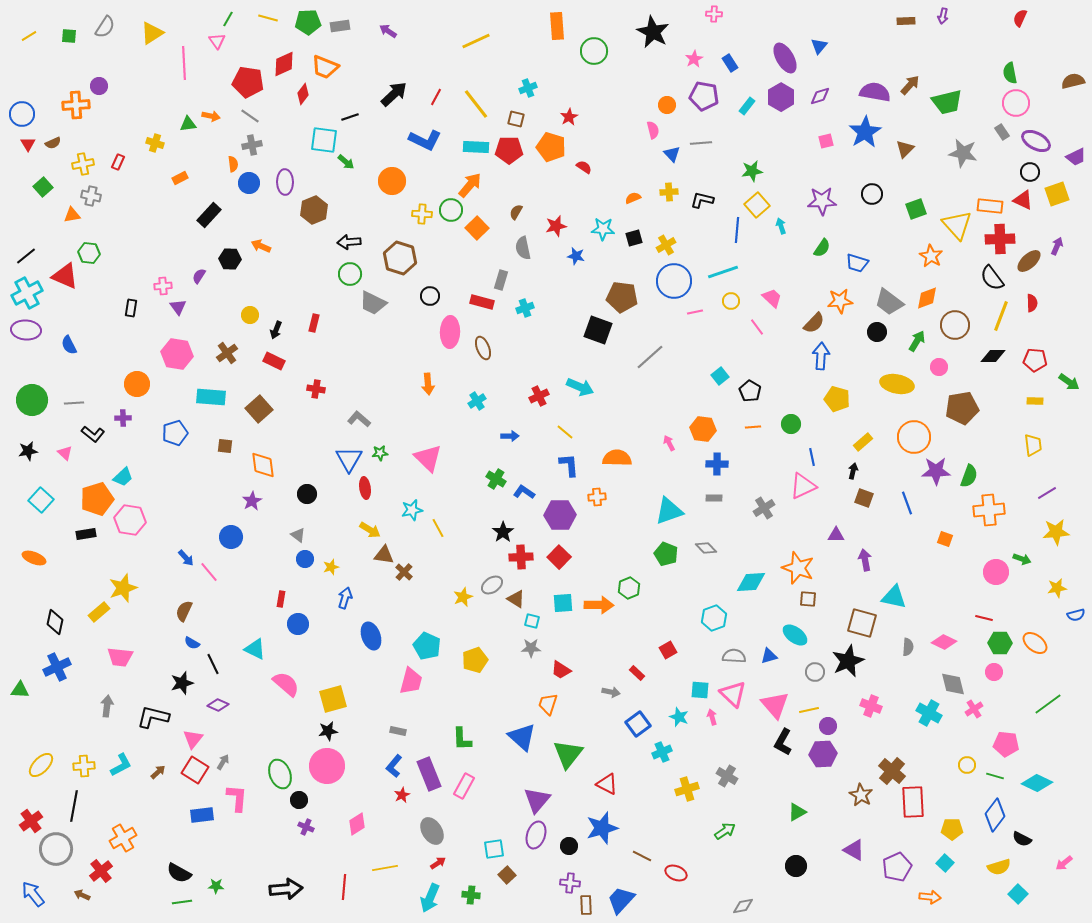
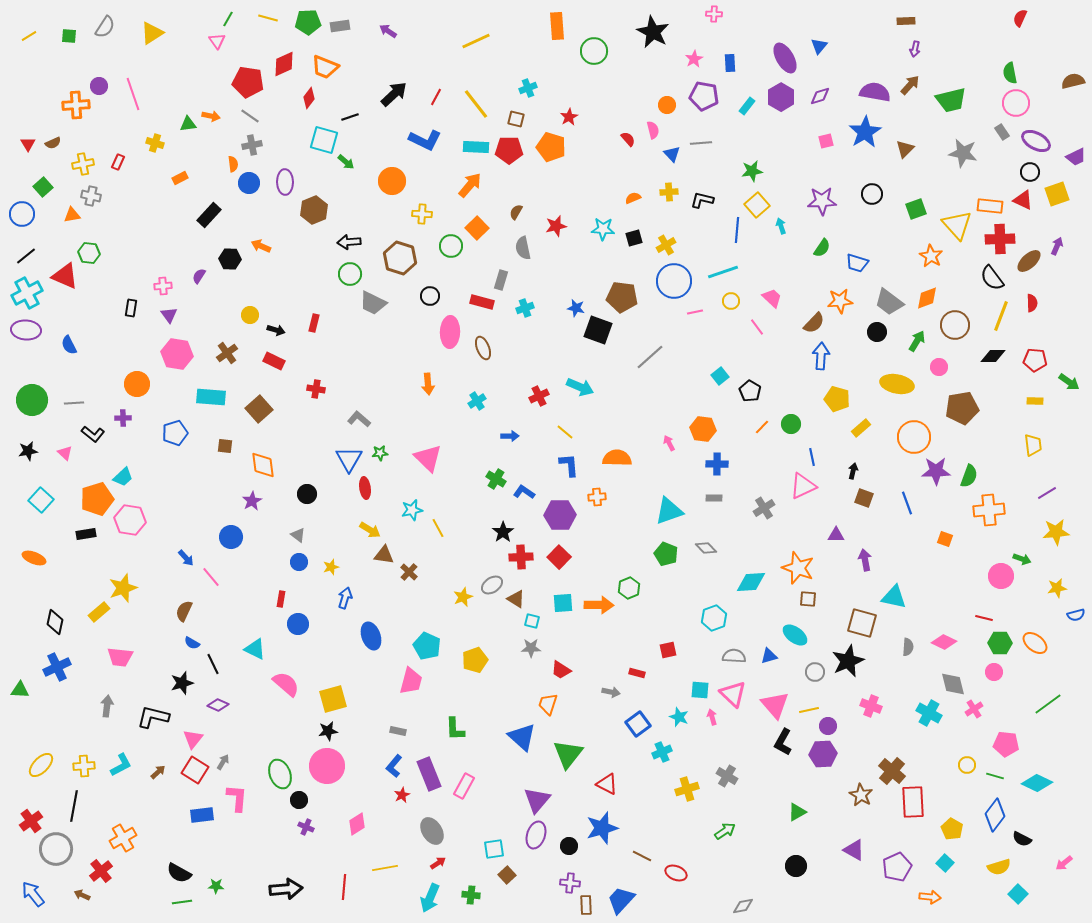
purple arrow at (943, 16): moved 28 px left, 33 px down
pink line at (184, 63): moved 51 px left, 31 px down; rotated 16 degrees counterclockwise
blue rectangle at (730, 63): rotated 30 degrees clockwise
red diamond at (303, 94): moved 6 px right, 4 px down
green trapezoid at (947, 102): moved 4 px right, 2 px up
blue circle at (22, 114): moved 100 px down
cyan square at (324, 140): rotated 8 degrees clockwise
red semicircle at (584, 167): moved 44 px right, 28 px up; rotated 14 degrees clockwise
green circle at (451, 210): moved 36 px down
blue star at (576, 256): moved 52 px down
purple triangle at (178, 307): moved 9 px left, 8 px down
black arrow at (276, 330): rotated 96 degrees counterclockwise
orange line at (753, 427): moved 9 px right; rotated 42 degrees counterclockwise
yellow rectangle at (863, 442): moved 2 px left, 14 px up
blue circle at (305, 559): moved 6 px left, 3 px down
pink line at (209, 572): moved 2 px right, 5 px down
brown cross at (404, 572): moved 5 px right
pink circle at (996, 572): moved 5 px right, 4 px down
red square at (668, 650): rotated 18 degrees clockwise
red rectangle at (637, 673): rotated 28 degrees counterclockwise
green L-shape at (462, 739): moved 7 px left, 10 px up
yellow pentagon at (952, 829): rotated 30 degrees clockwise
